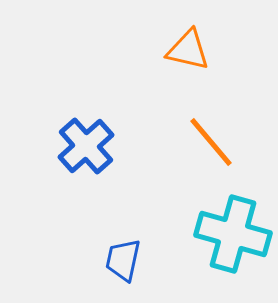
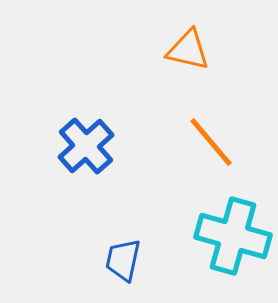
cyan cross: moved 2 px down
